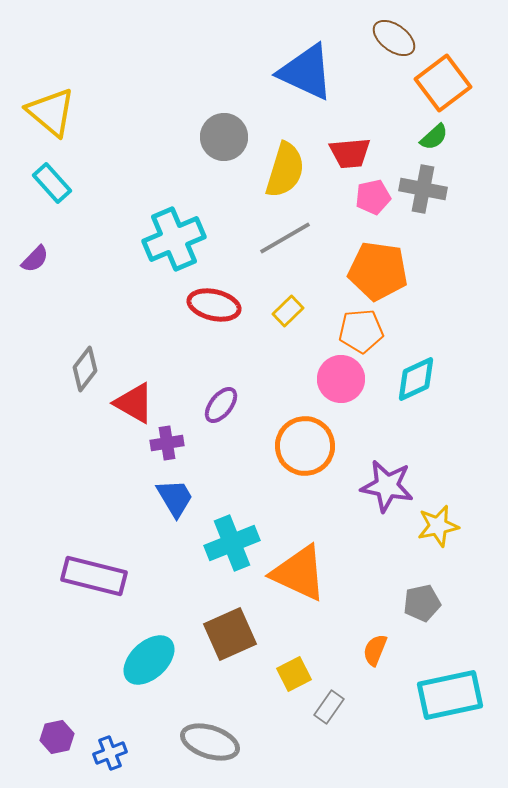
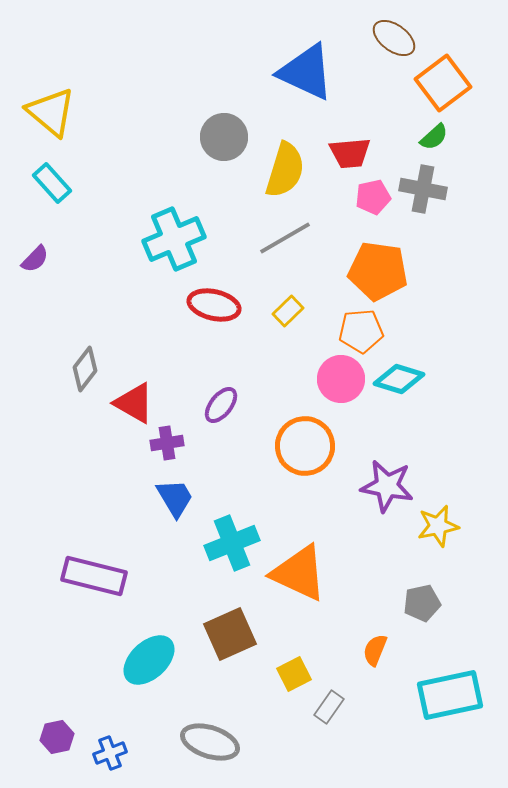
cyan diamond at (416, 379): moved 17 px left; rotated 42 degrees clockwise
